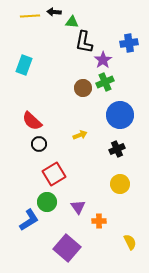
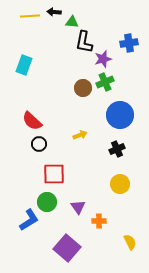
purple star: moved 1 px up; rotated 18 degrees clockwise
red square: rotated 30 degrees clockwise
